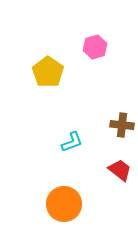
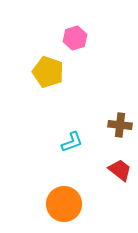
pink hexagon: moved 20 px left, 9 px up
yellow pentagon: rotated 16 degrees counterclockwise
brown cross: moved 2 px left
